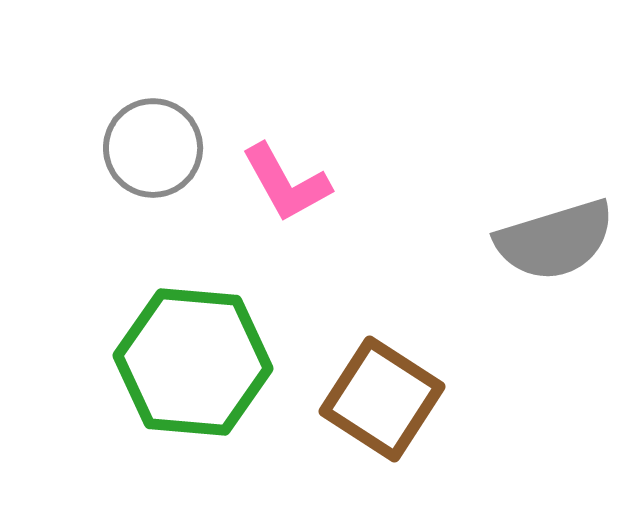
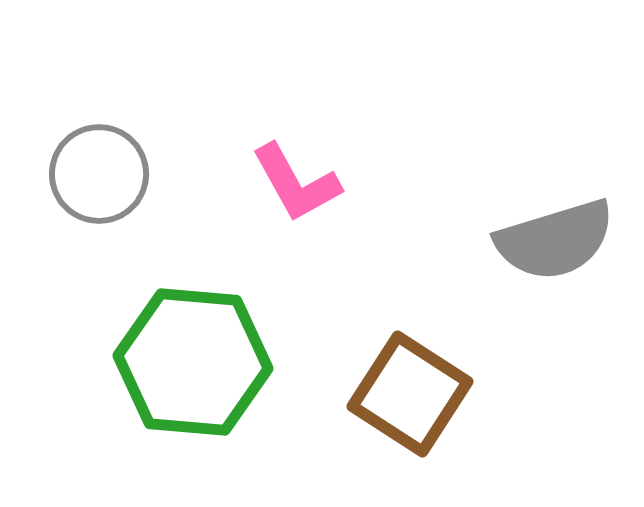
gray circle: moved 54 px left, 26 px down
pink L-shape: moved 10 px right
brown square: moved 28 px right, 5 px up
